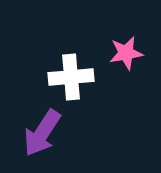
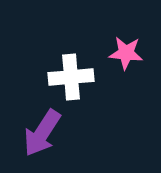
pink star: rotated 16 degrees clockwise
